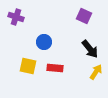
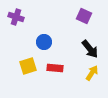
yellow square: rotated 30 degrees counterclockwise
yellow arrow: moved 4 px left, 1 px down
